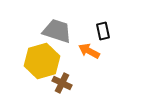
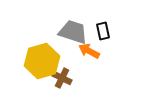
gray trapezoid: moved 16 px right, 1 px down
brown cross: moved 5 px up
